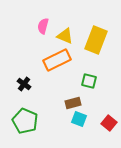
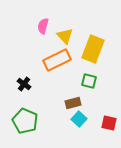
yellow triangle: rotated 24 degrees clockwise
yellow rectangle: moved 3 px left, 9 px down
cyan square: rotated 21 degrees clockwise
red square: rotated 28 degrees counterclockwise
